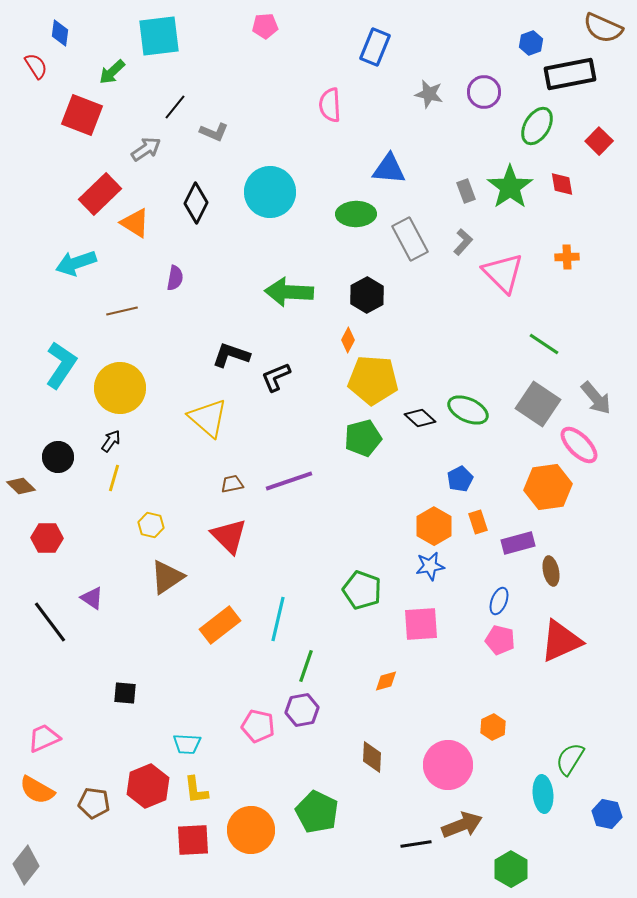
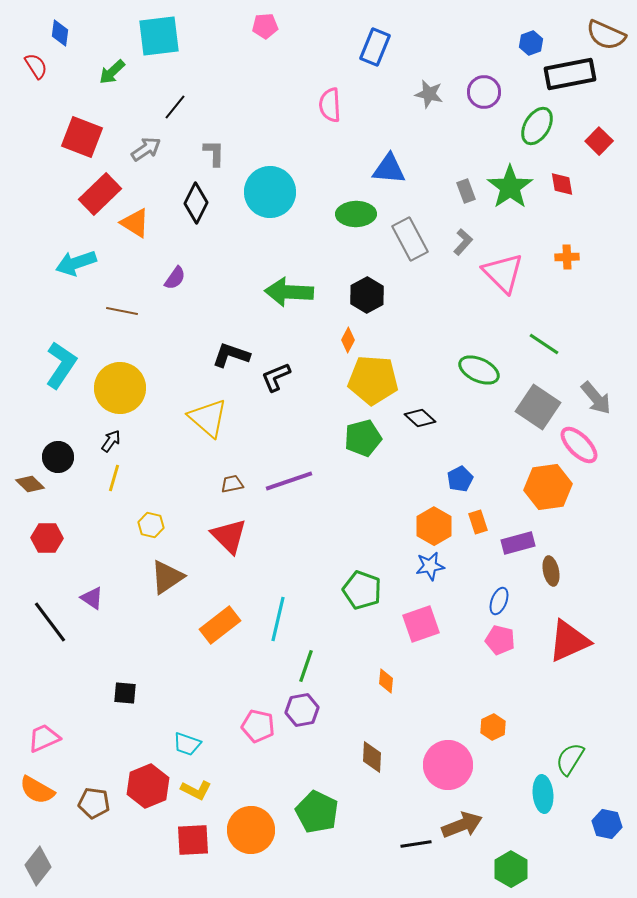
brown semicircle at (603, 28): moved 3 px right, 7 px down
red square at (82, 115): moved 22 px down
gray L-shape at (214, 132): moved 21 px down; rotated 112 degrees counterclockwise
purple semicircle at (175, 278): rotated 25 degrees clockwise
brown line at (122, 311): rotated 24 degrees clockwise
gray square at (538, 404): moved 3 px down
green ellipse at (468, 410): moved 11 px right, 40 px up
brown diamond at (21, 486): moved 9 px right, 2 px up
pink square at (421, 624): rotated 15 degrees counterclockwise
red triangle at (561, 641): moved 8 px right
orange diamond at (386, 681): rotated 70 degrees counterclockwise
cyan trapezoid at (187, 744): rotated 16 degrees clockwise
yellow L-shape at (196, 790): rotated 56 degrees counterclockwise
blue hexagon at (607, 814): moved 10 px down
gray diamond at (26, 865): moved 12 px right, 1 px down
